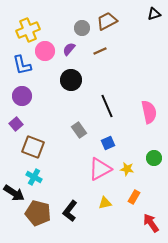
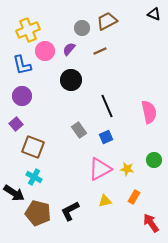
black triangle: rotated 40 degrees clockwise
blue square: moved 2 px left, 6 px up
green circle: moved 2 px down
yellow triangle: moved 2 px up
black L-shape: rotated 25 degrees clockwise
